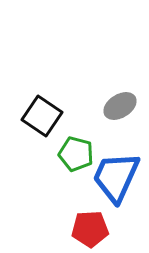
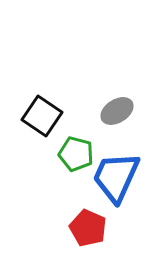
gray ellipse: moved 3 px left, 5 px down
red pentagon: moved 2 px left, 1 px up; rotated 27 degrees clockwise
